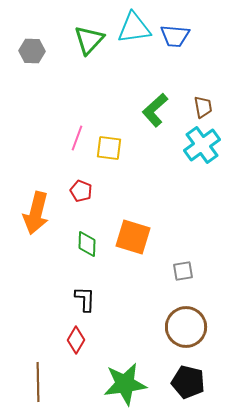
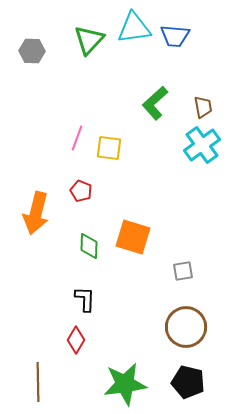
green L-shape: moved 7 px up
green diamond: moved 2 px right, 2 px down
